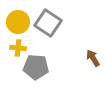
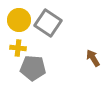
yellow circle: moved 1 px right, 2 px up
gray pentagon: moved 3 px left, 1 px down
